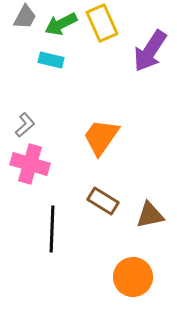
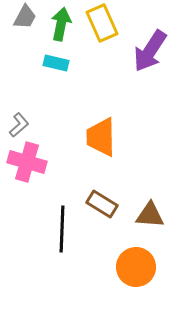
green arrow: rotated 128 degrees clockwise
cyan rectangle: moved 5 px right, 3 px down
gray L-shape: moved 6 px left
orange trapezoid: rotated 36 degrees counterclockwise
pink cross: moved 3 px left, 2 px up
brown rectangle: moved 1 px left, 3 px down
brown triangle: rotated 16 degrees clockwise
black line: moved 10 px right
orange circle: moved 3 px right, 10 px up
